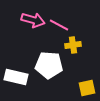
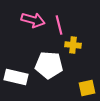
pink line: rotated 48 degrees clockwise
yellow cross: rotated 14 degrees clockwise
